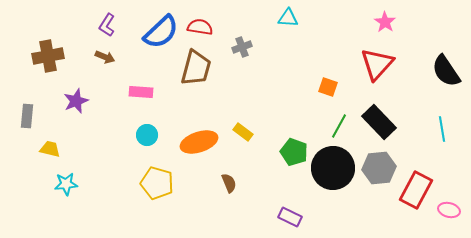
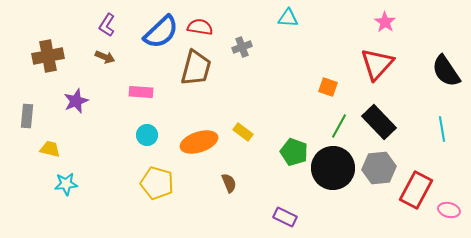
purple rectangle: moved 5 px left
